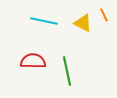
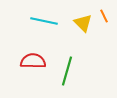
orange line: moved 1 px down
yellow triangle: rotated 18 degrees clockwise
green line: rotated 28 degrees clockwise
